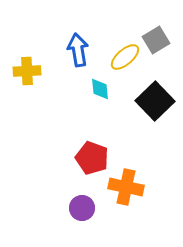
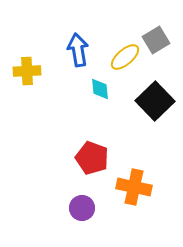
orange cross: moved 8 px right
